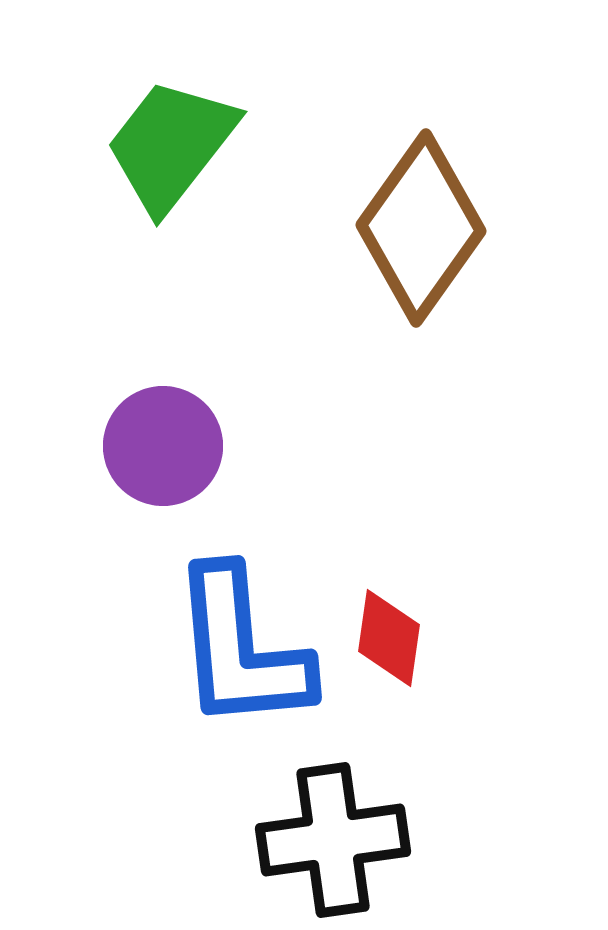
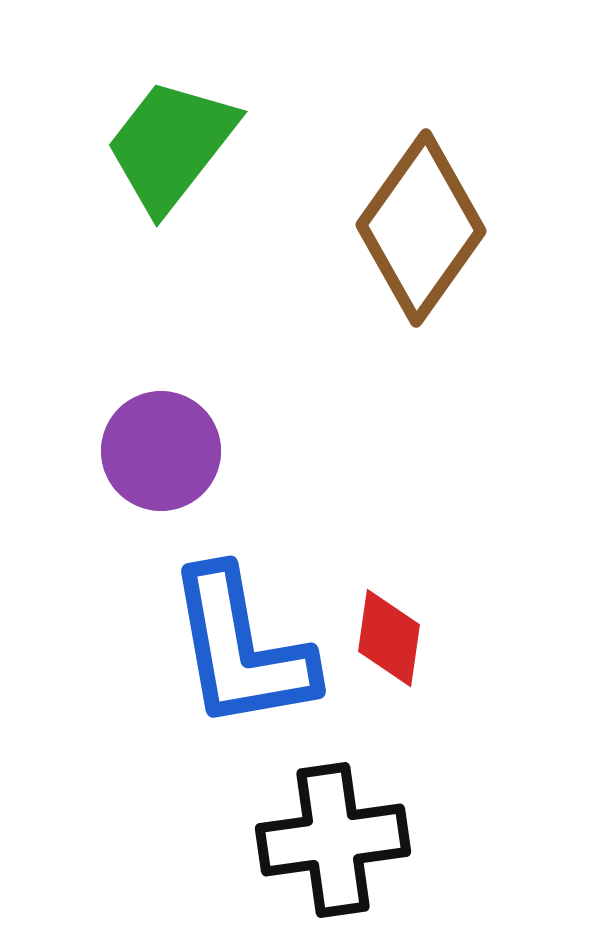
purple circle: moved 2 px left, 5 px down
blue L-shape: rotated 5 degrees counterclockwise
